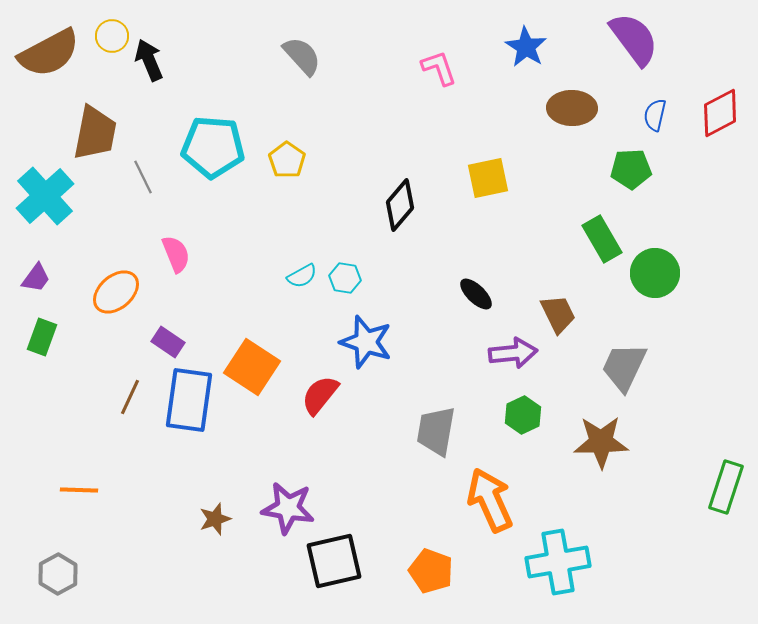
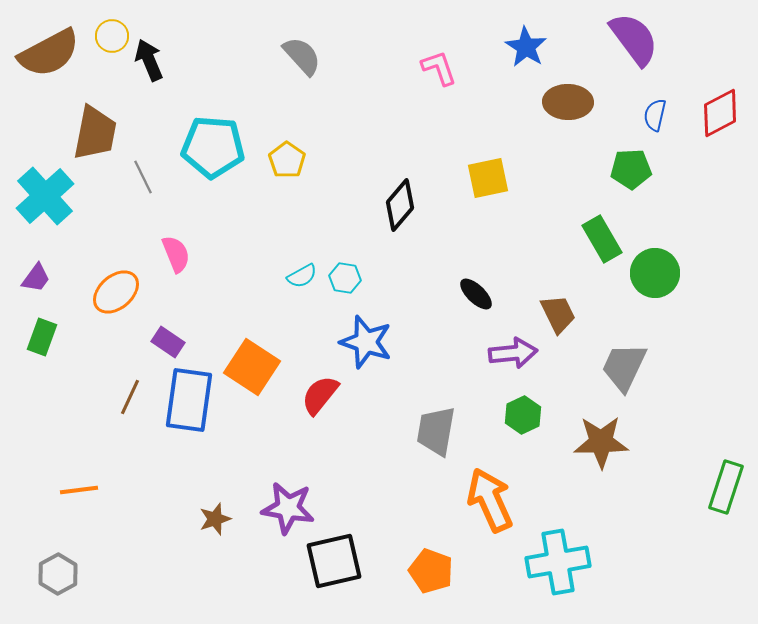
brown ellipse at (572, 108): moved 4 px left, 6 px up
orange line at (79, 490): rotated 9 degrees counterclockwise
